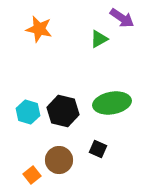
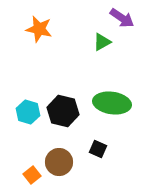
green triangle: moved 3 px right, 3 px down
green ellipse: rotated 18 degrees clockwise
brown circle: moved 2 px down
